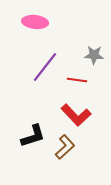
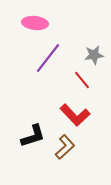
pink ellipse: moved 1 px down
gray star: rotated 12 degrees counterclockwise
purple line: moved 3 px right, 9 px up
red line: moved 5 px right; rotated 42 degrees clockwise
red L-shape: moved 1 px left
